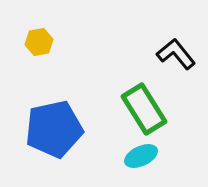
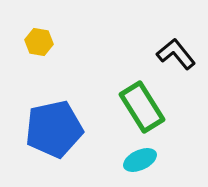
yellow hexagon: rotated 20 degrees clockwise
green rectangle: moved 2 px left, 2 px up
cyan ellipse: moved 1 px left, 4 px down
